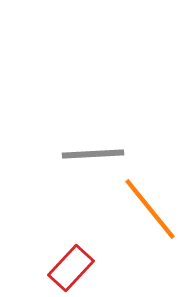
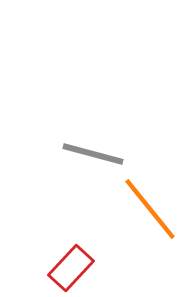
gray line: rotated 18 degrees clockwise
